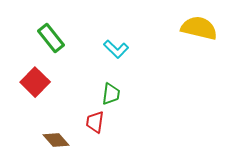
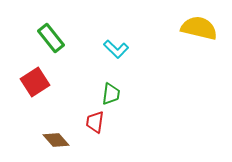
red square: rotated 12 degrees clockwise
